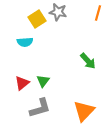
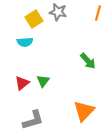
yellow square: moved 3 px left
gray L-shape: moved 7 px left, 12 px down
